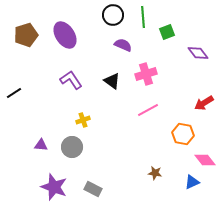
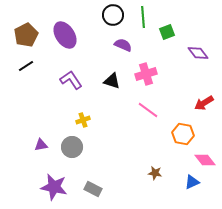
brown pentagon: rotated 10 degrees counterclockwise
black triangle: rotated 18 degrees counterclockwise
black line: moved 12 px right, 27 px up
pink line: rotated 65 degrees clockwise
purple triangle: rotated 16 degrees counterclockwise
purple star: rotated 8 degrees counterclockwise
